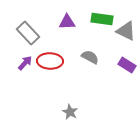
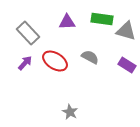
gray triangle: rotated 10 degrees counterclockwise
red ellipse: moved 5 px right; rotated 30 degrees clockwise
